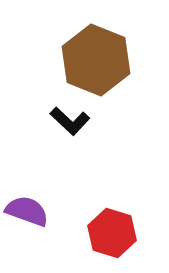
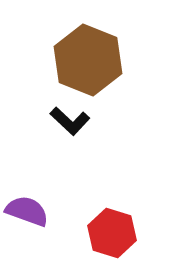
brown hexagon: moved 8 px left
